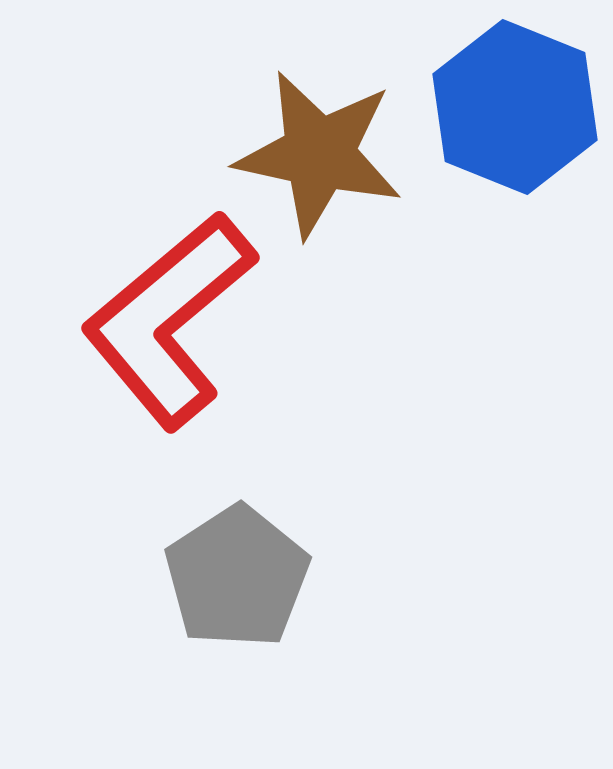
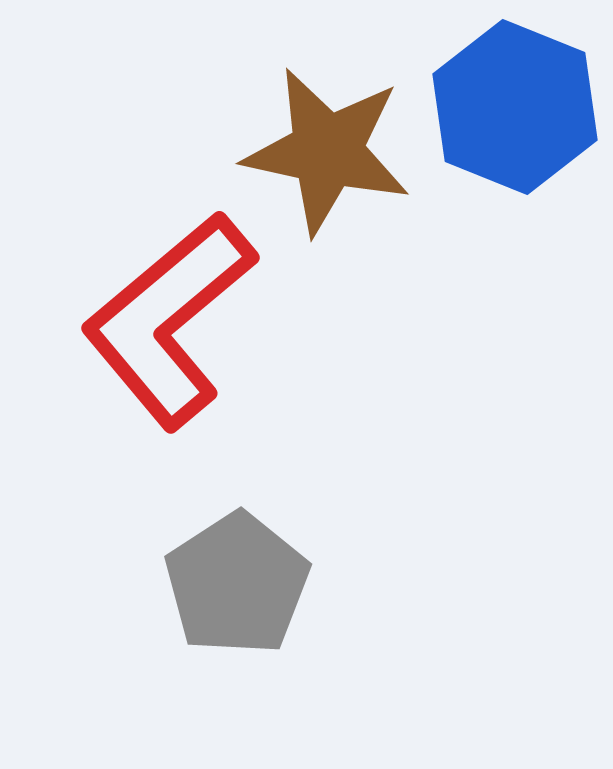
brown star: moved 8 px right, 3 px up
gray pentagon: moved 7 px down
